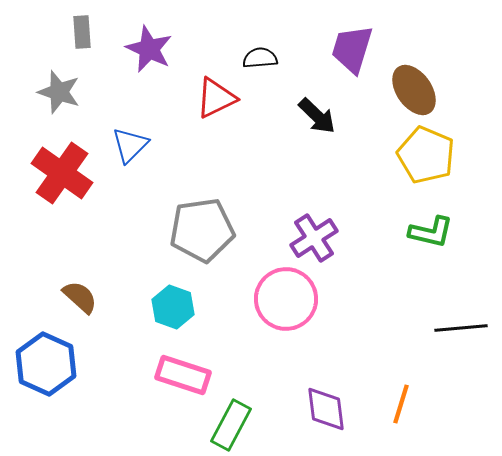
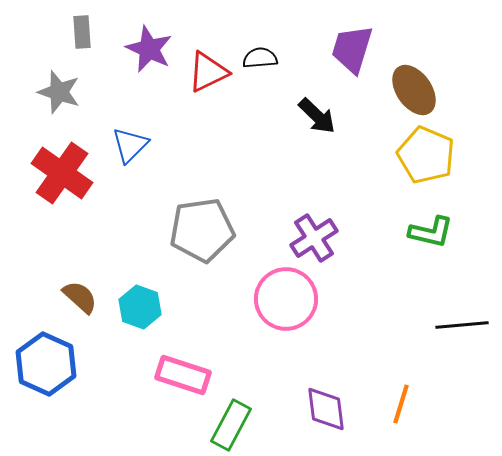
red triangle: moved 8 px left, 26 px up
cyan hexagon: moved 33 px left
black line: moved 1 px right, 3 px up
